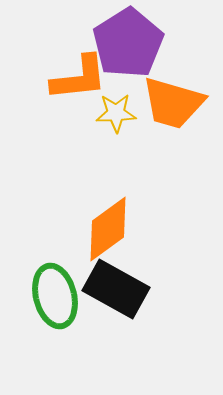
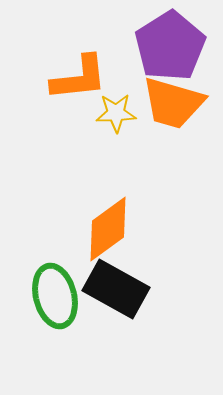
purple pentagon: moved 42 px right, 3 px down
